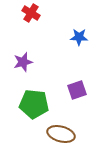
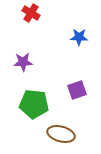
purple star: rotated 12 degrees clockwise
